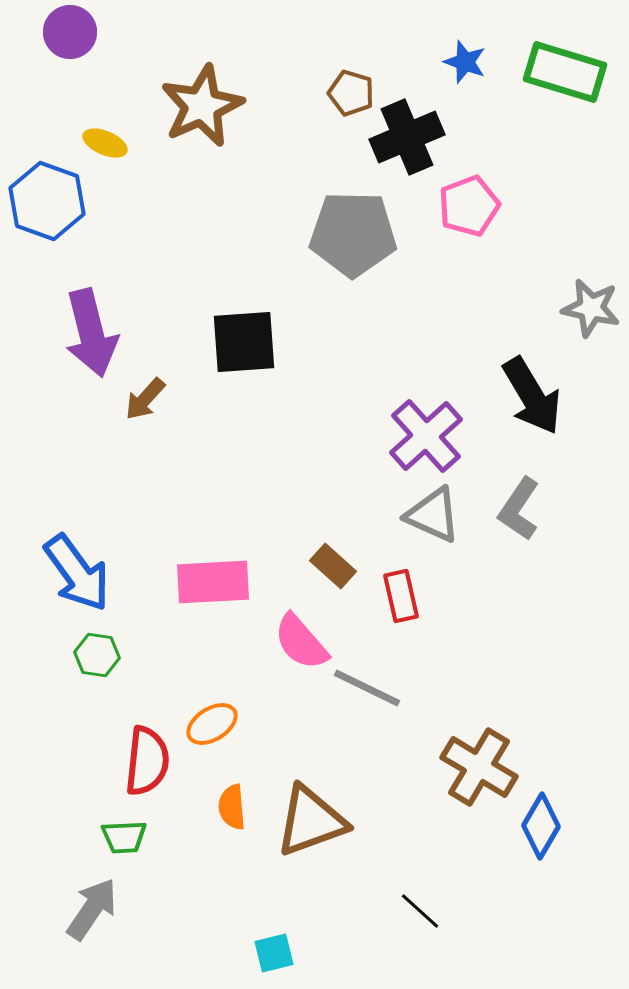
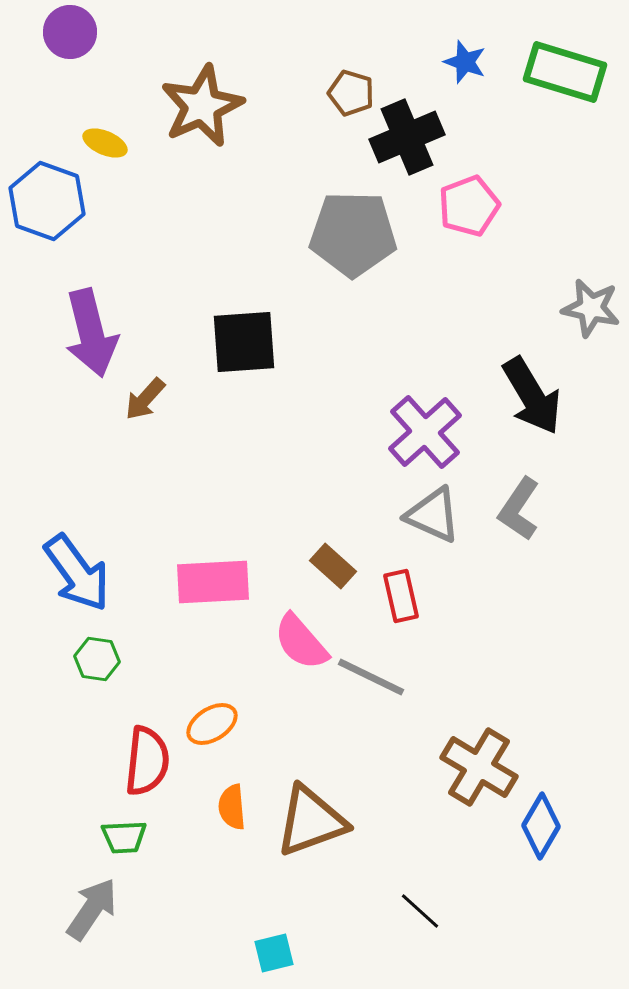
purple cross: moved 1 px left, 4 px up
green hexagon: moved 4 px down
gray line: moved 4 px right, 11 px up
